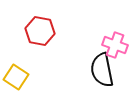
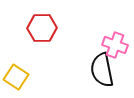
red hexagon: moved 2 px right, 3 px up; rotated 12 degrees counterclockwise
